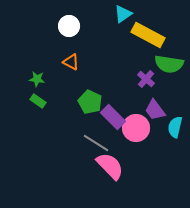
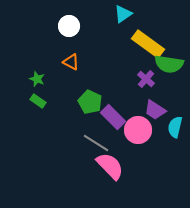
yellow rectangle: moved 9 px down; rotated 8 degrees clockwise
green star: rotated 14 degrees clockwise
purple trapezoid: rotated 20 degrees counterclockwise
pink circle: moved 2 px right, 2 px down
